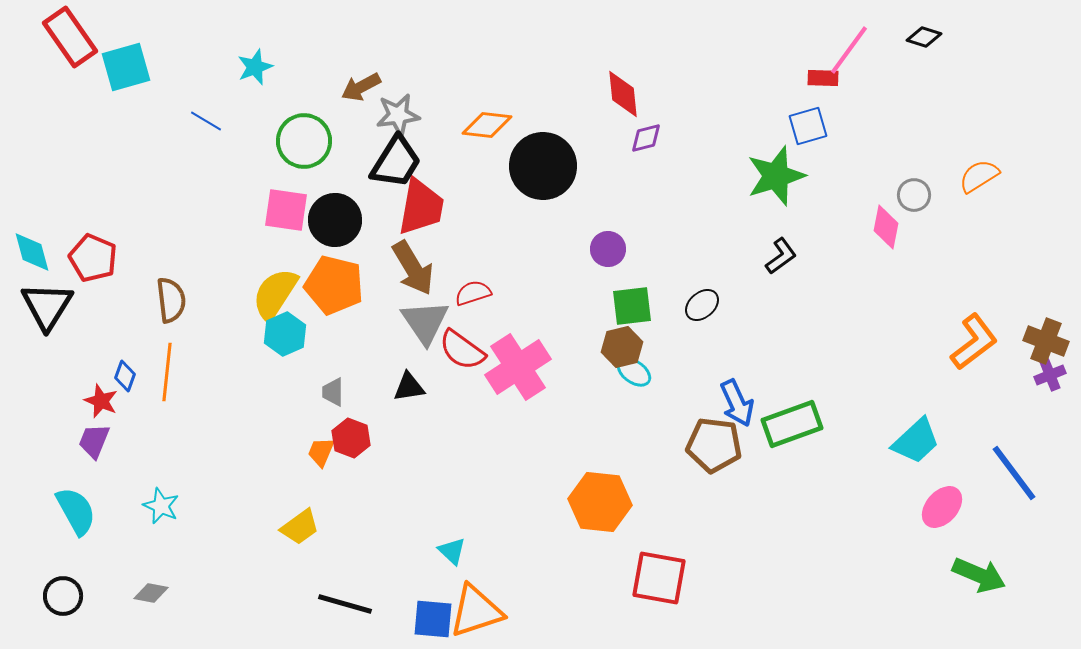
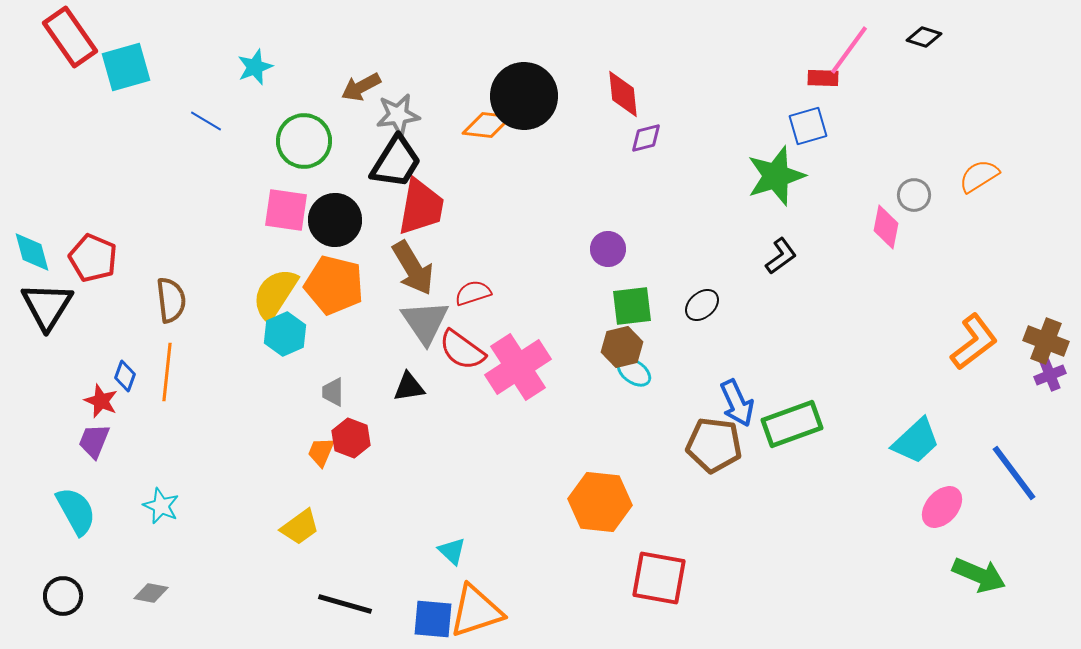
black circle at (543, 166): moved 19 px left, 70 px up
